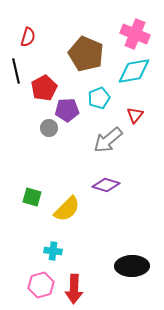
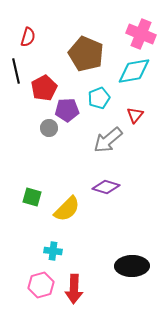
pink cross: moved 6 px right
purple diamond: moved 2 px down
